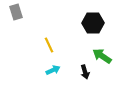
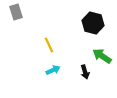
black hexagon: rotated 15 degrees clockwise
